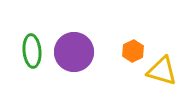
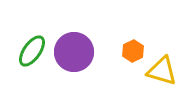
green ellipse: rotated 40 degrees clockwise
